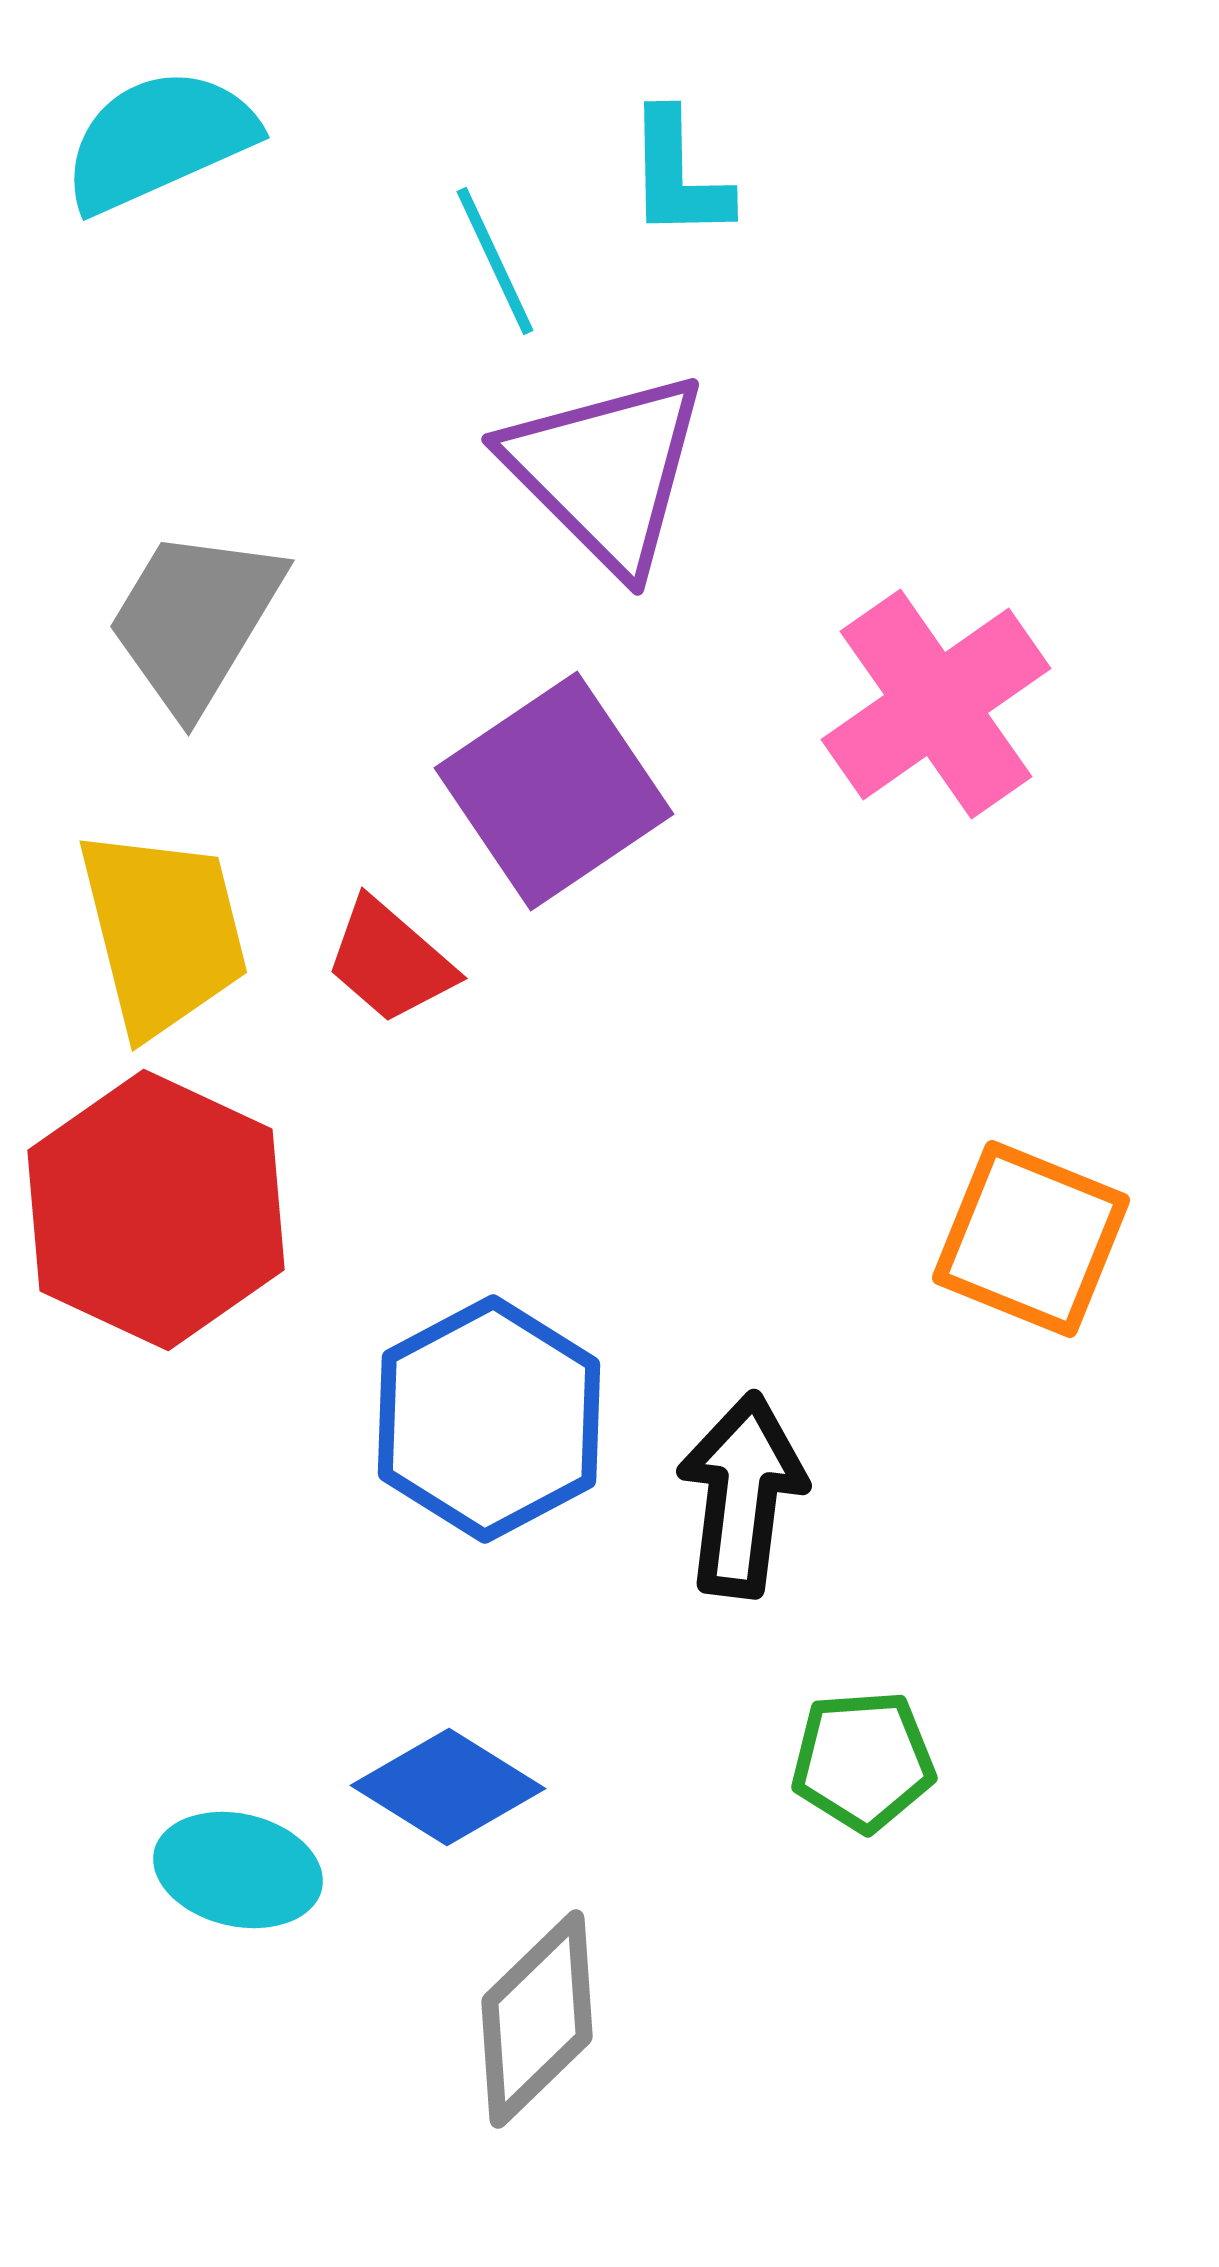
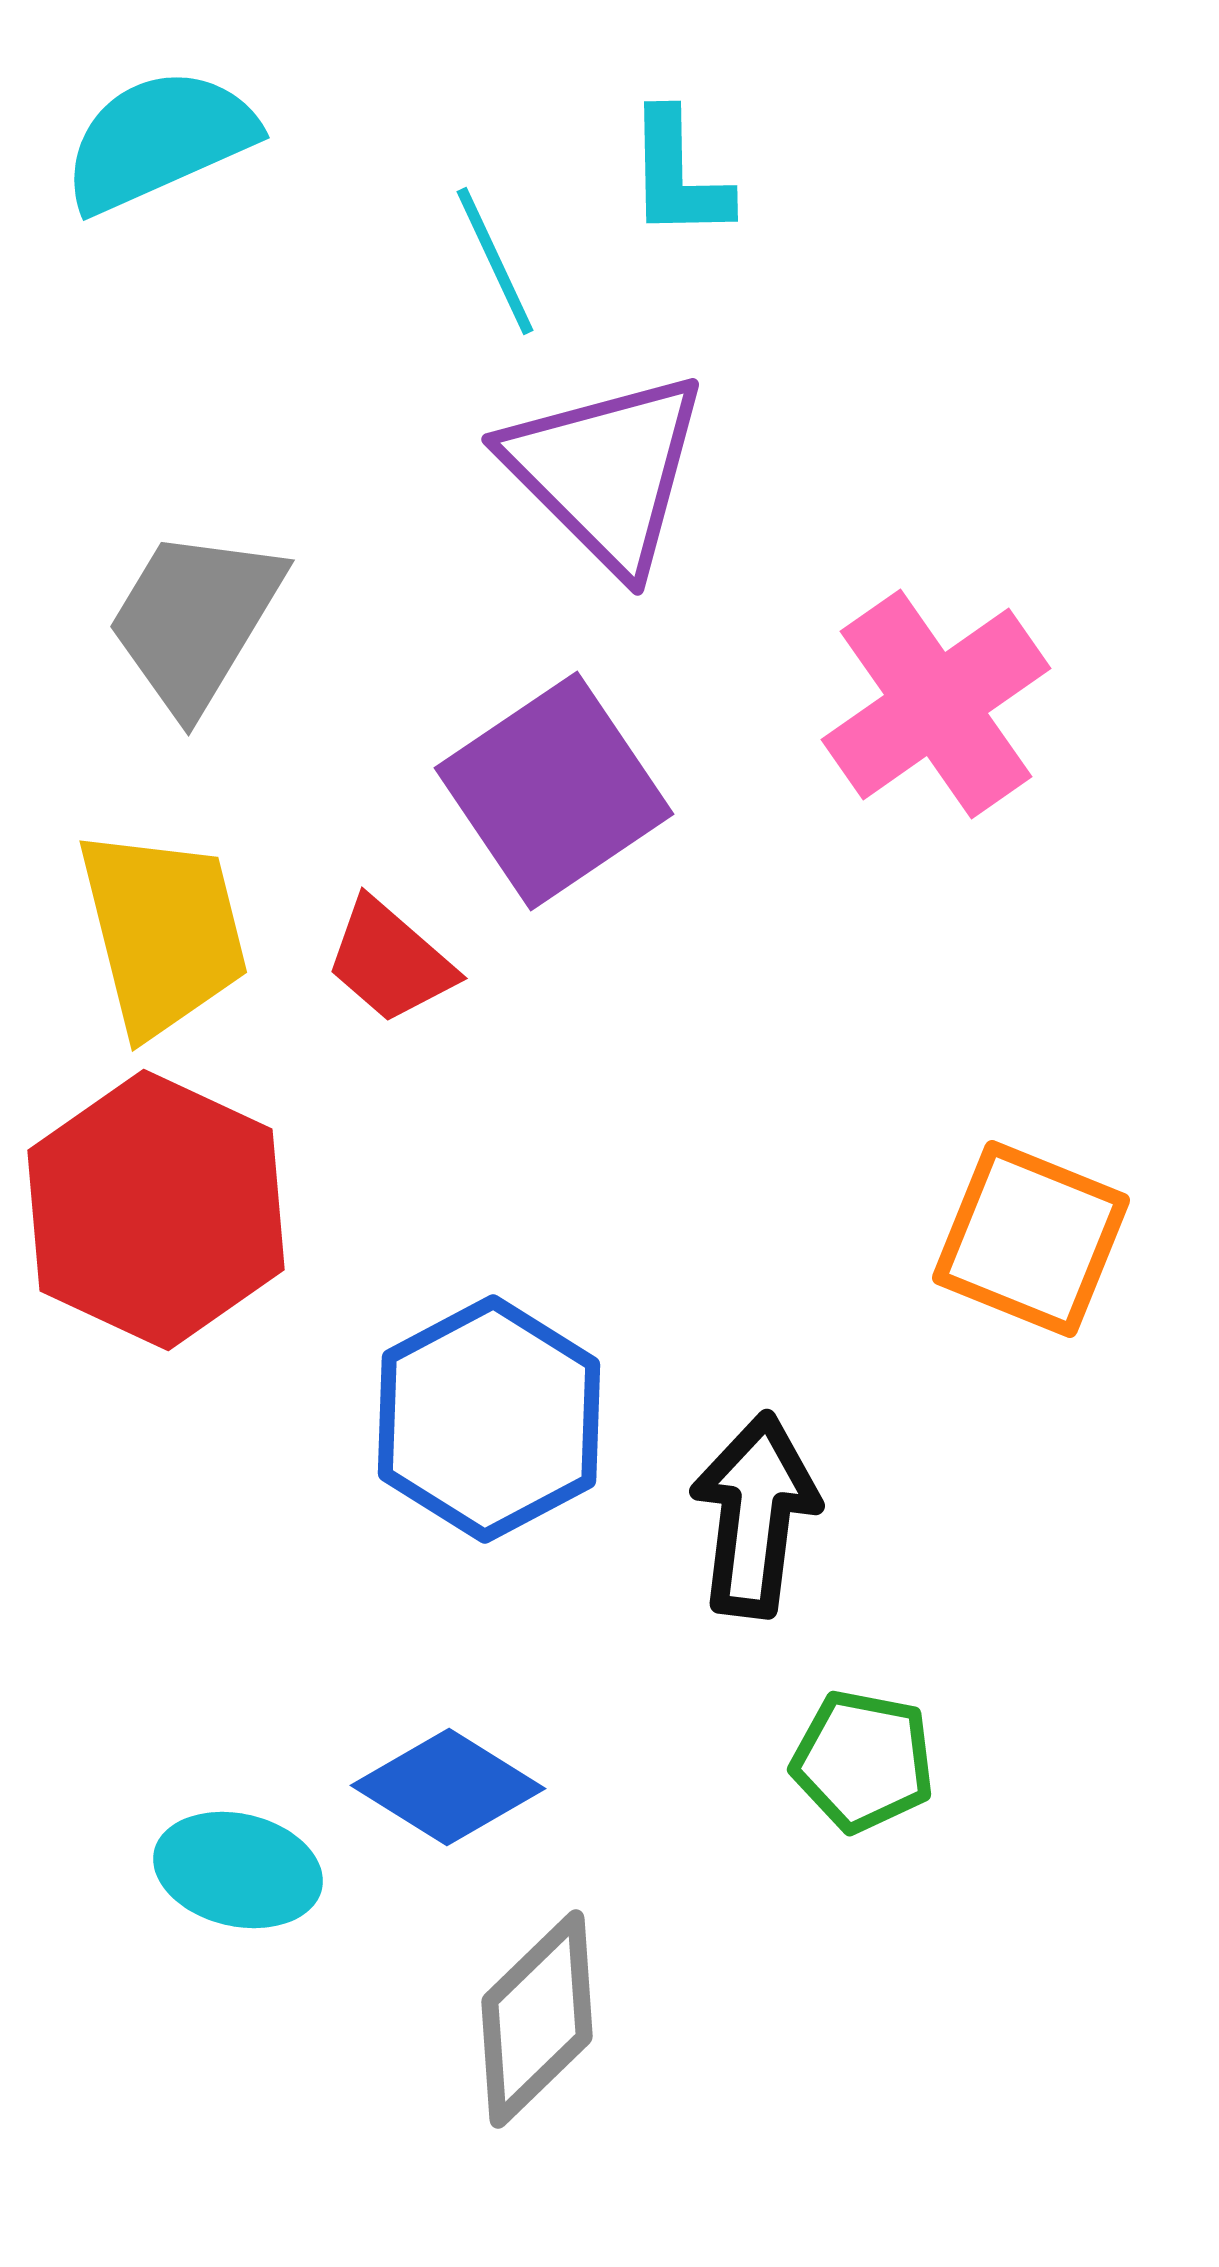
black arrow: moved 13 px right, 20 px down
green pentagon: rotated 15 degrees clockwise
